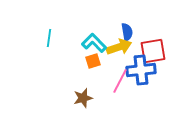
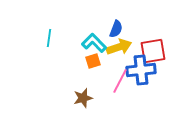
blue semicircle: moved 11 px left, 3 px up; rotated 30 degrees clockwise
